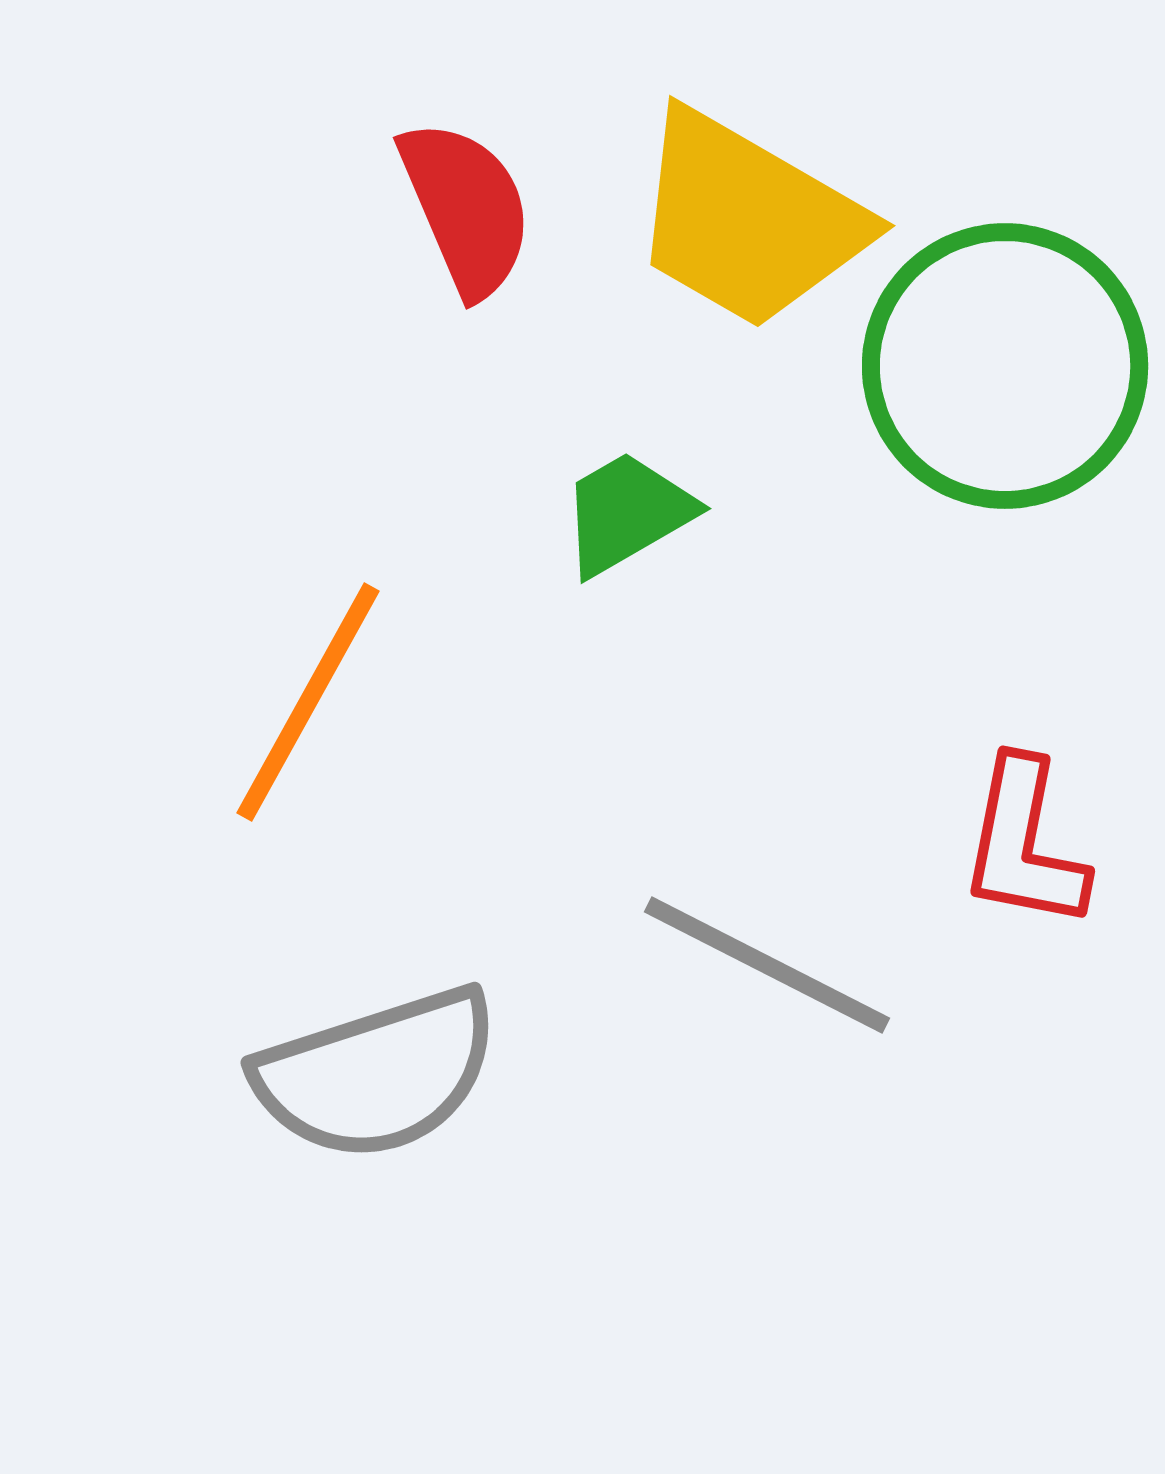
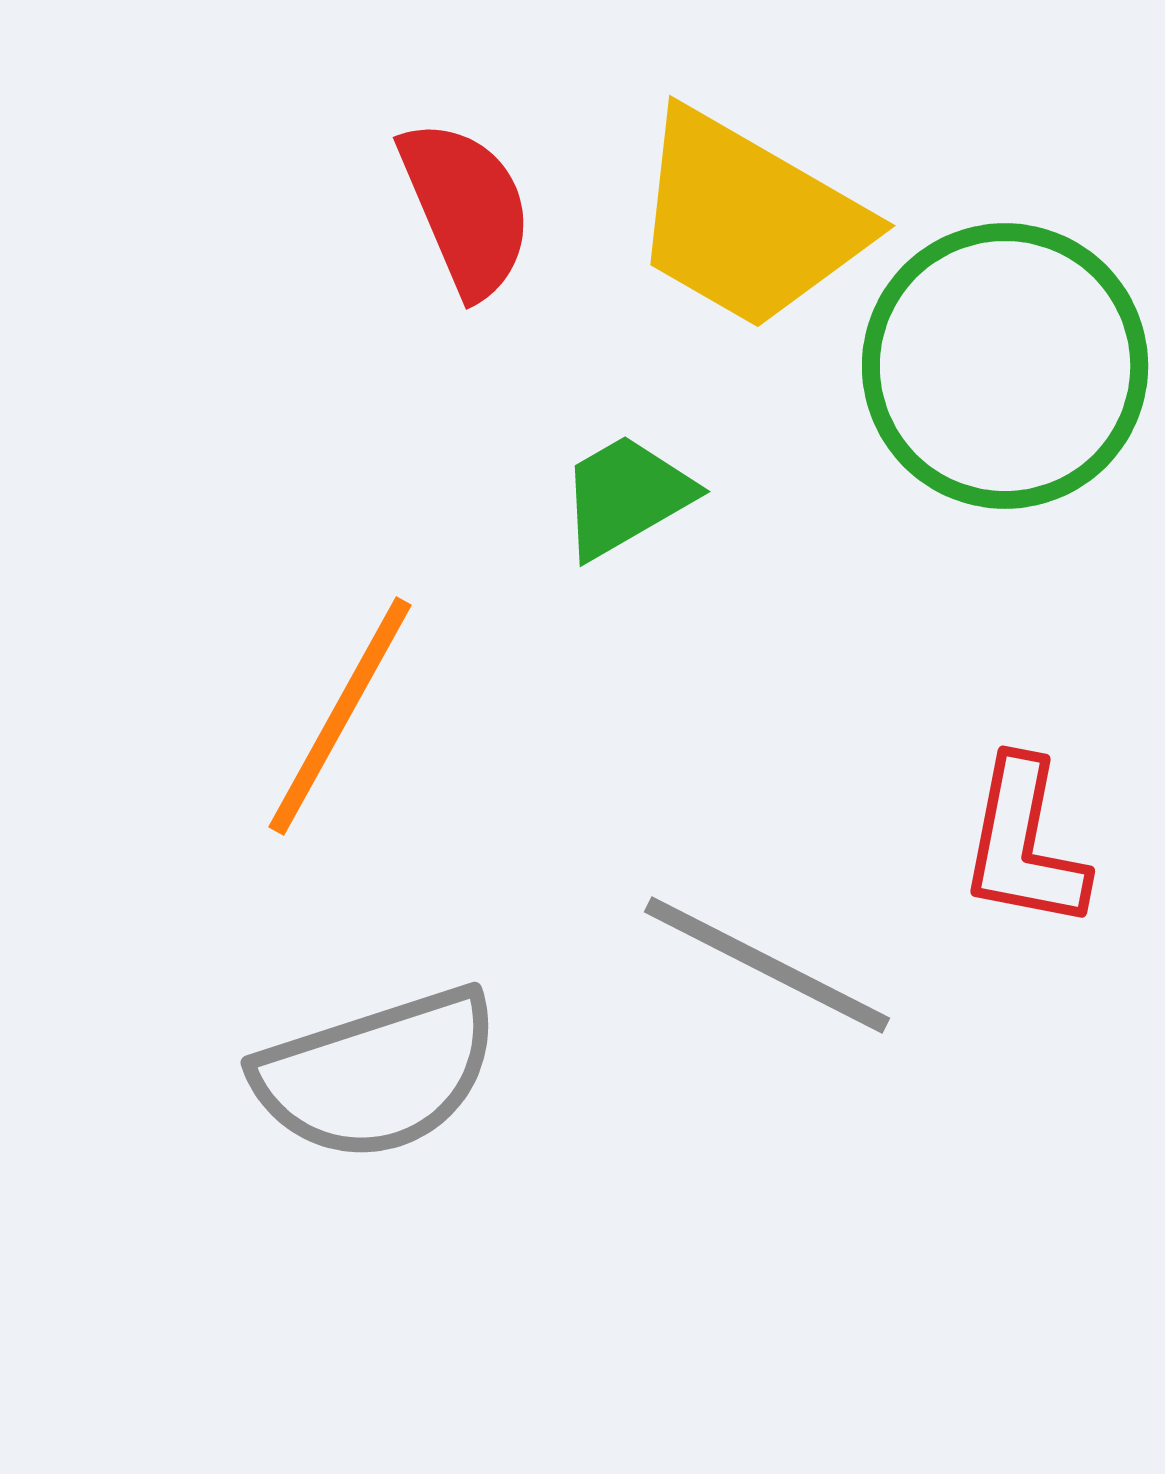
green trapezoid: moved 1 px left, 17 px up
orange line: moved 32 px right, 14 px down
